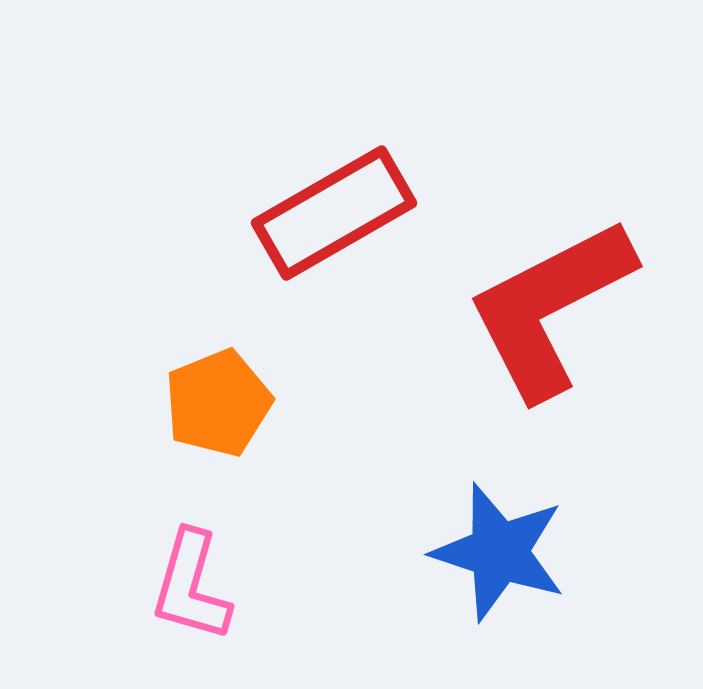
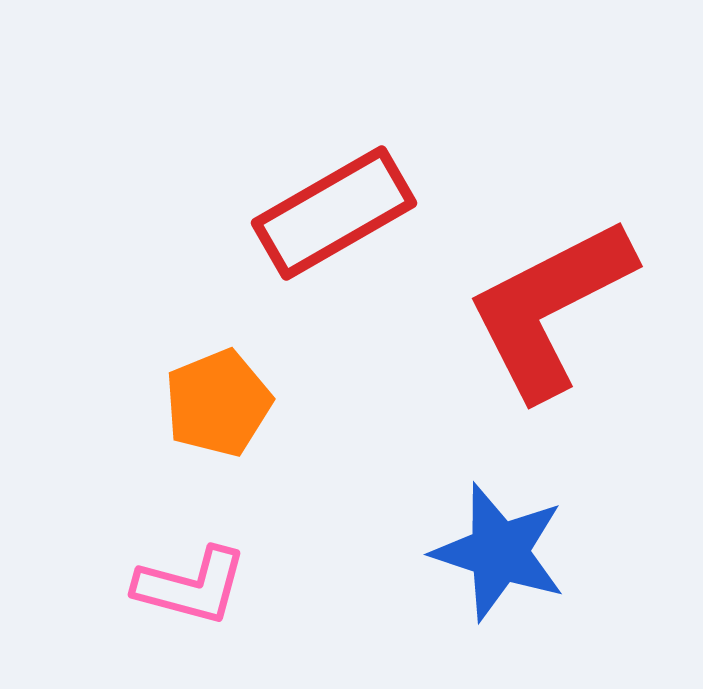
pink L-shape: rotated 91 degrees counterclockwise
